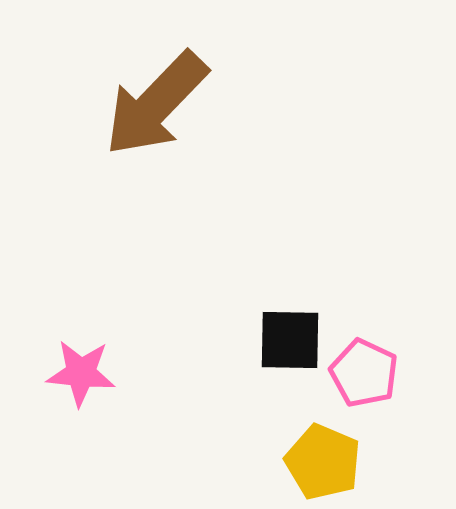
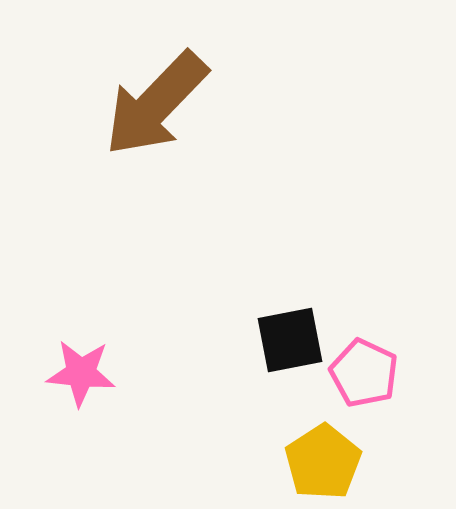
black square: rotated 12 degrees counterclockwise
yellow pentagon: rotated 16 degrees clockwise
